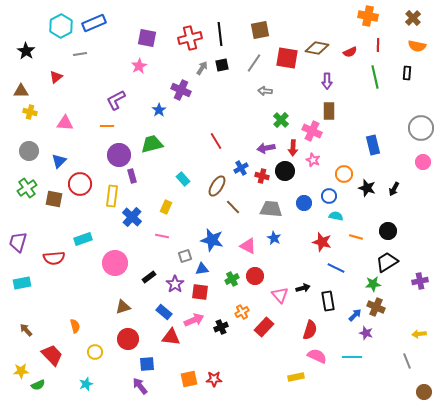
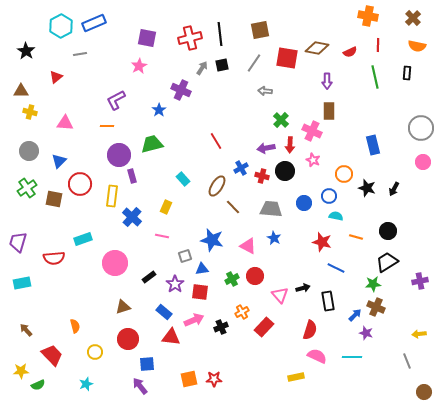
red arrow at (293, 148): moved 3 px left, 3 px up
